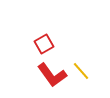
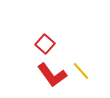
red square: moved 1 px right; rotated 18 degrees counterclockwise
